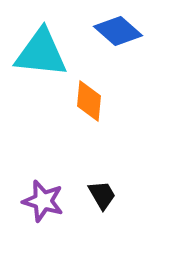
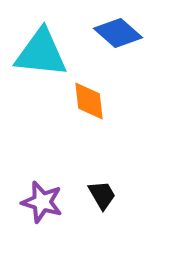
blue diamond: moved 2 px down
orange diamond: rotated 12 degrees counterclockwise
purple star: moved 1 px left, 1 px down
